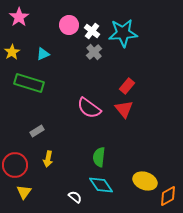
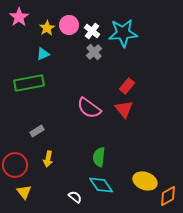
yellow star: moved 35 px right, 24 px up
green rectangle: rotated 28 degrees counterclockwise
yellow triangle: rotated 14 degrees counterclockwise
